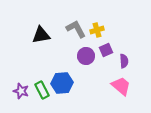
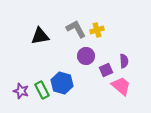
black triangle: moved 1 px left, 1 px down
purple square: moved 20 px down
blue hexagon: rotated 20 degrees clockwise
